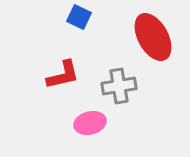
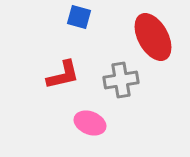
blue square: rotated 10 degrees counterclockwise
gray cross: moved 2 px right, 6 px up
pink ellipse: rotated 36 degrees clockwise
